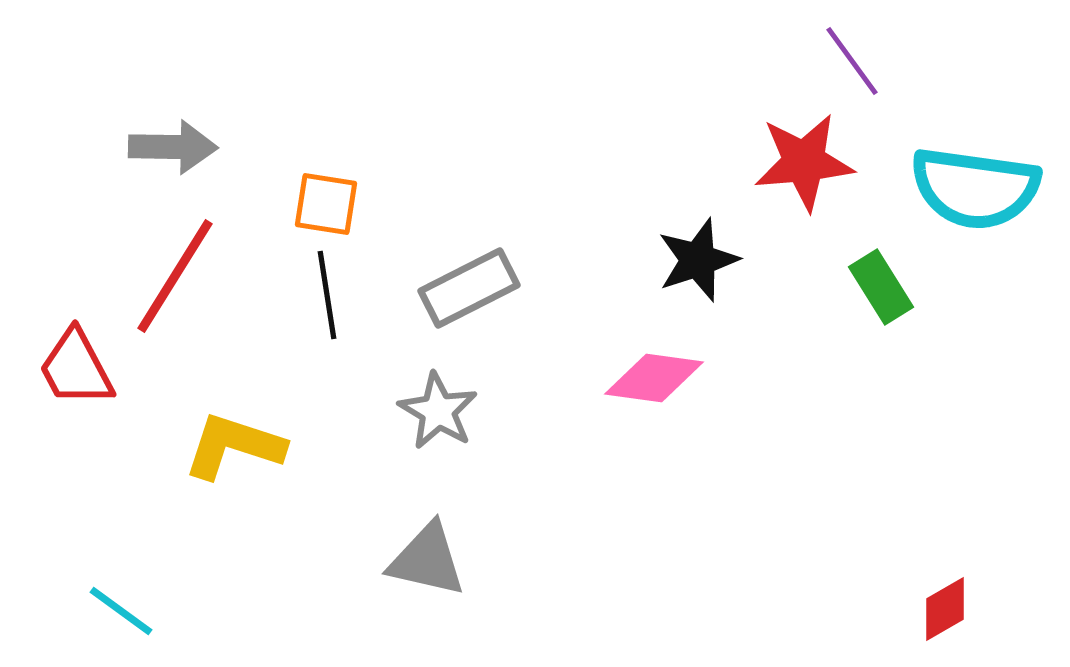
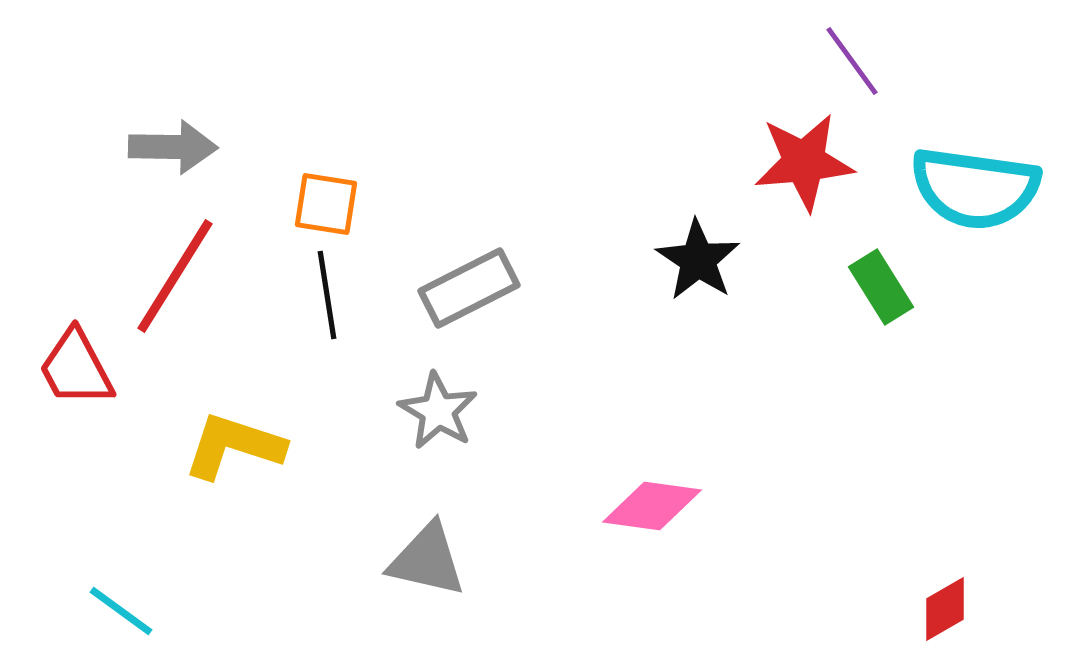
black star: rotated 20 degrees counterclockwise
pink diamond: moved 2 px left, 128 px down
